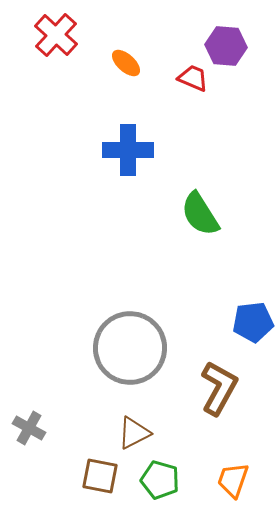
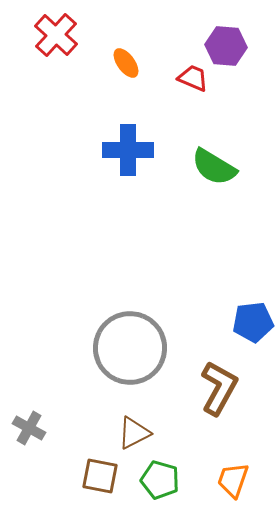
orange ellipse: rotated 12 degrees clockwise
green semicircle: moved 14 px right, 47 px up; rotated 27 degrees counterclockwise
